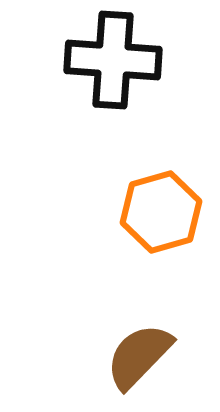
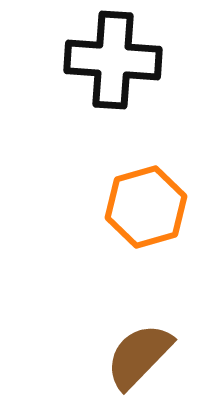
orange hexagon: moved 15 px left, 5 px up
